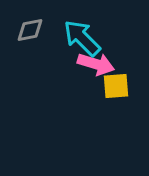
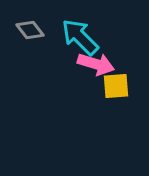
gray diamond: rotated 64 degrees clockwise
cyan arrow: moved 2 px left, 1 px up
